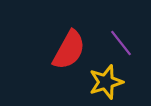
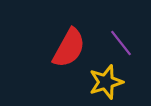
red semicircle: moved 2 px up
